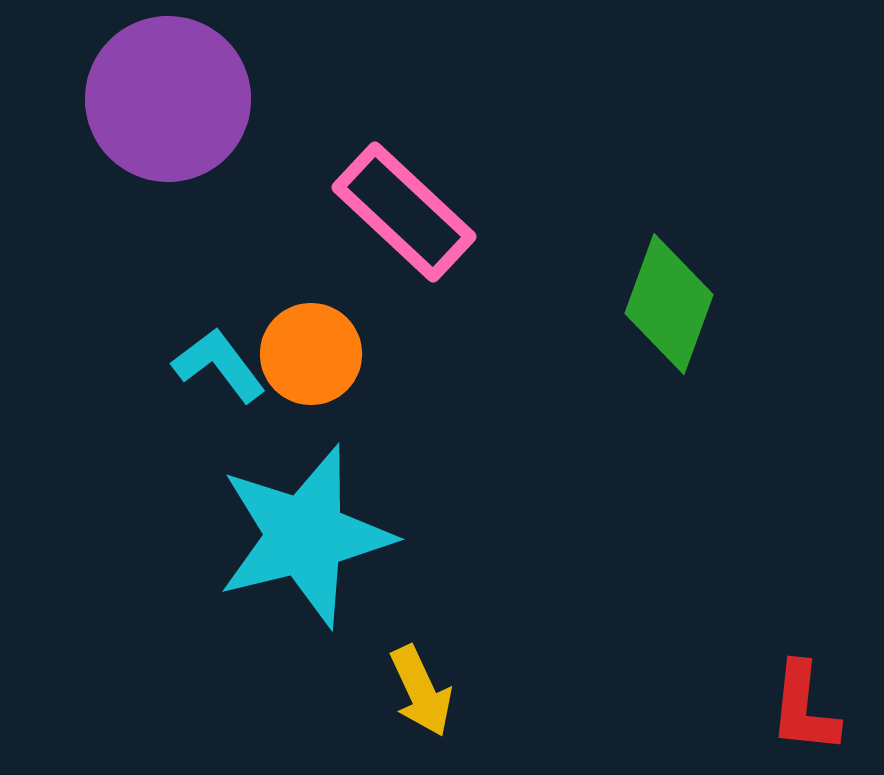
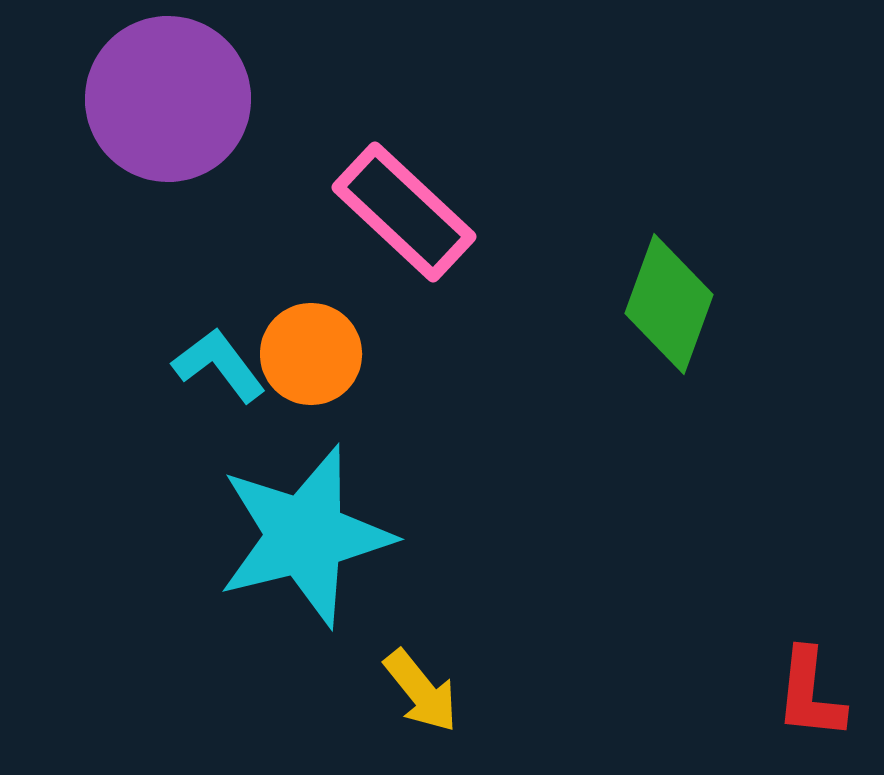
yellow arrow: rotated 14 degrees counterclockwise
red L-shape: moved 6 px right, 14 px up
